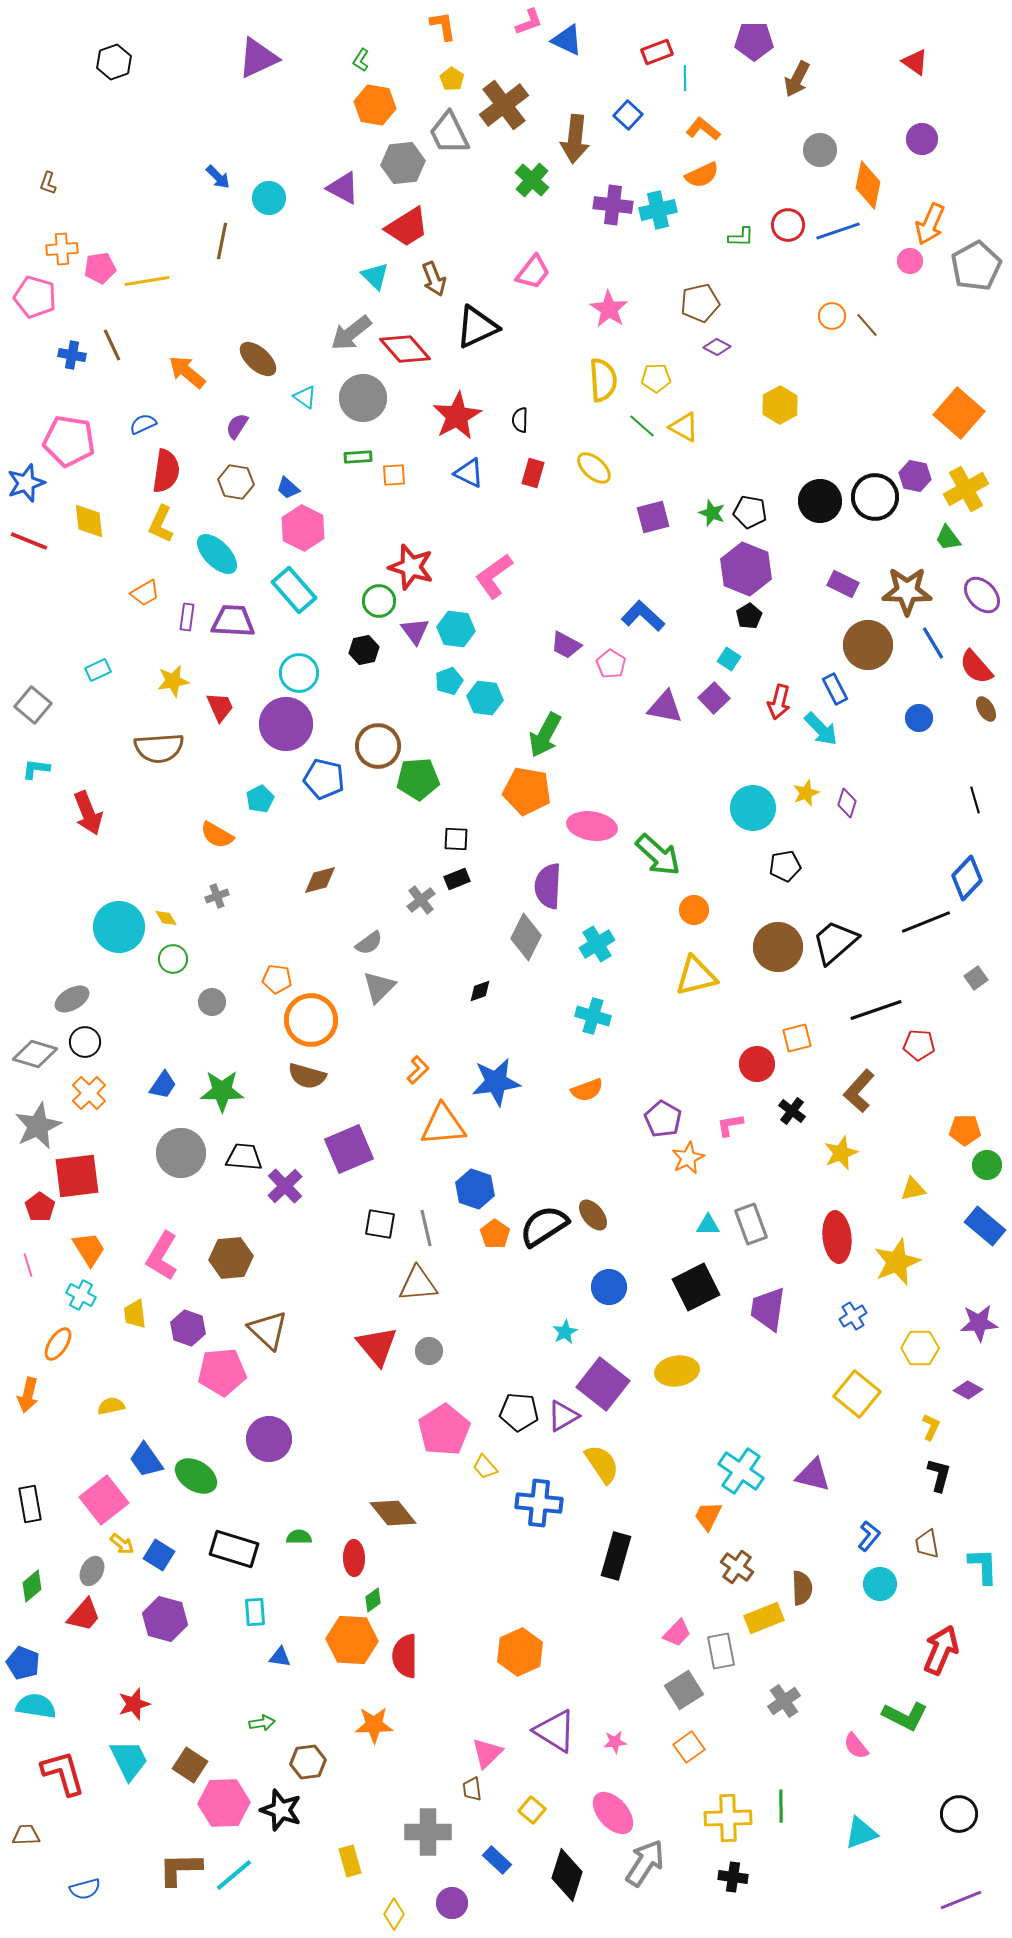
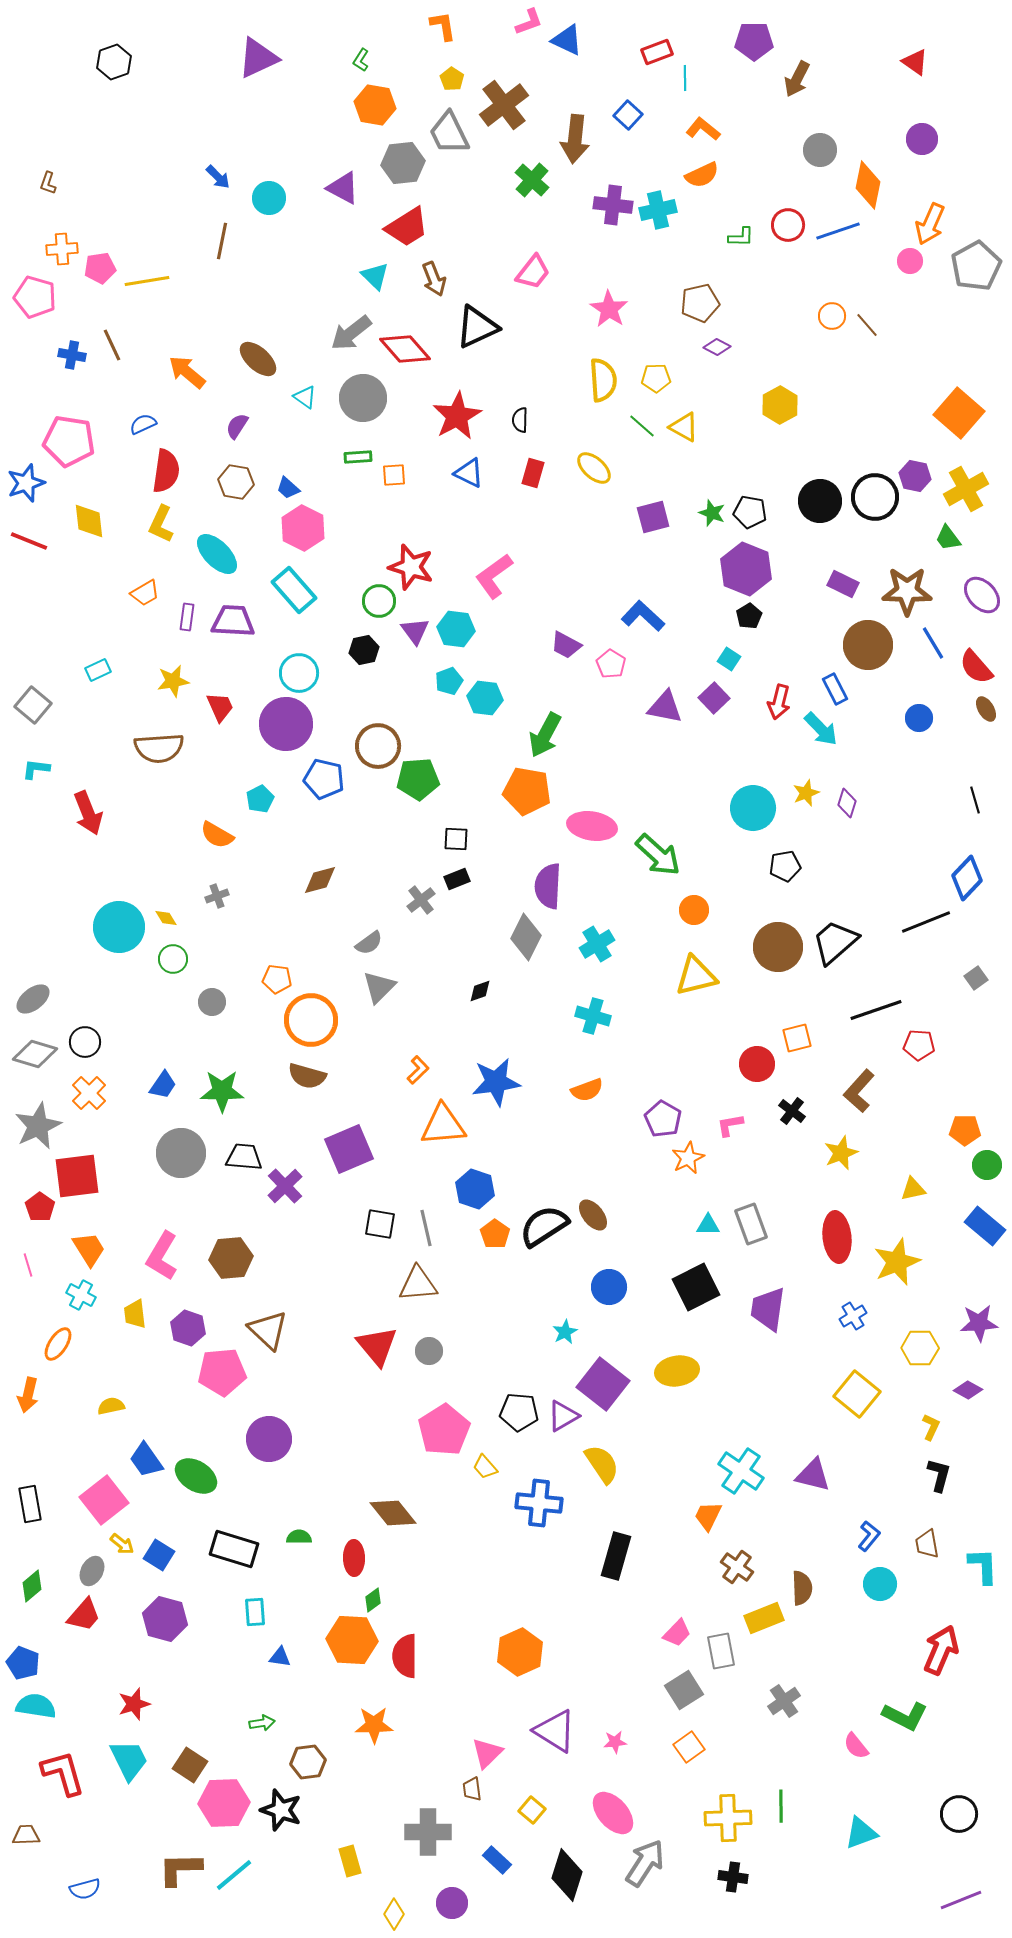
gray ellipse at (72, 999): moved 39 px left; rotated 8 degrees counterclockwise
